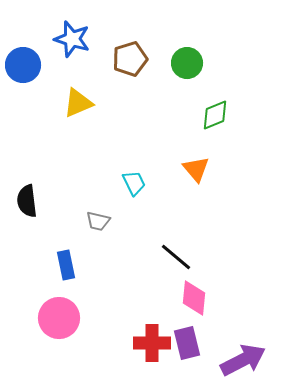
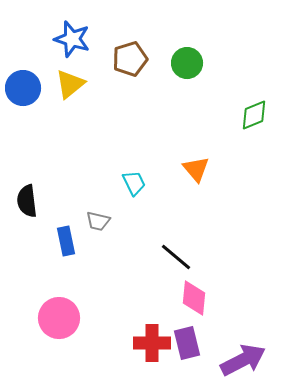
blue circle: moved 23 px down
yellow triangle: moved 8 px left, 19 px up; rotated 16 degrees counterclockwise
green diamond: moved 39 px right
blue rectangle: moved 24 px up
